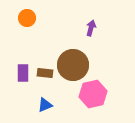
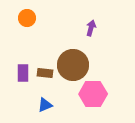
pink hexagon: rotated 12 degrees clockwise
